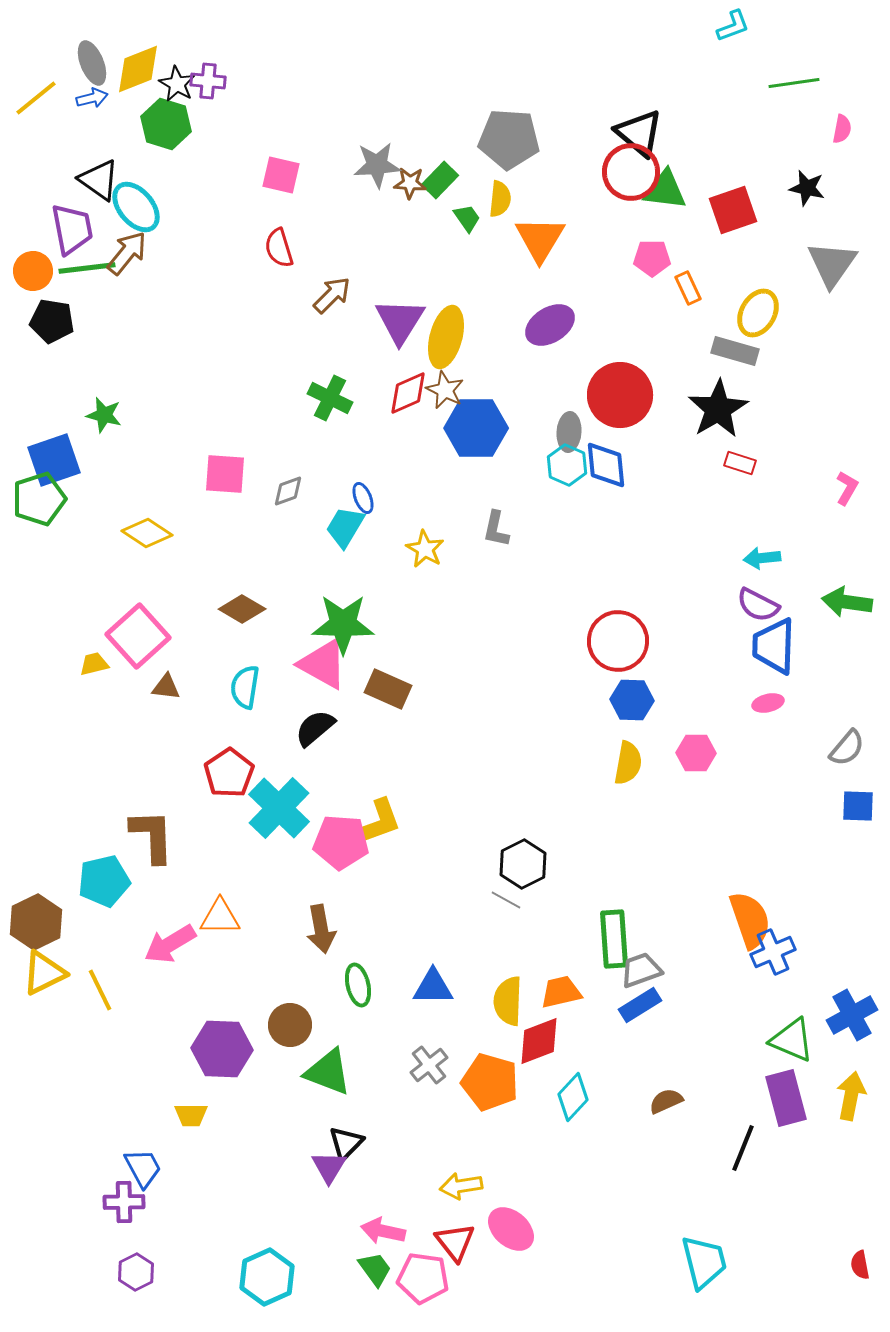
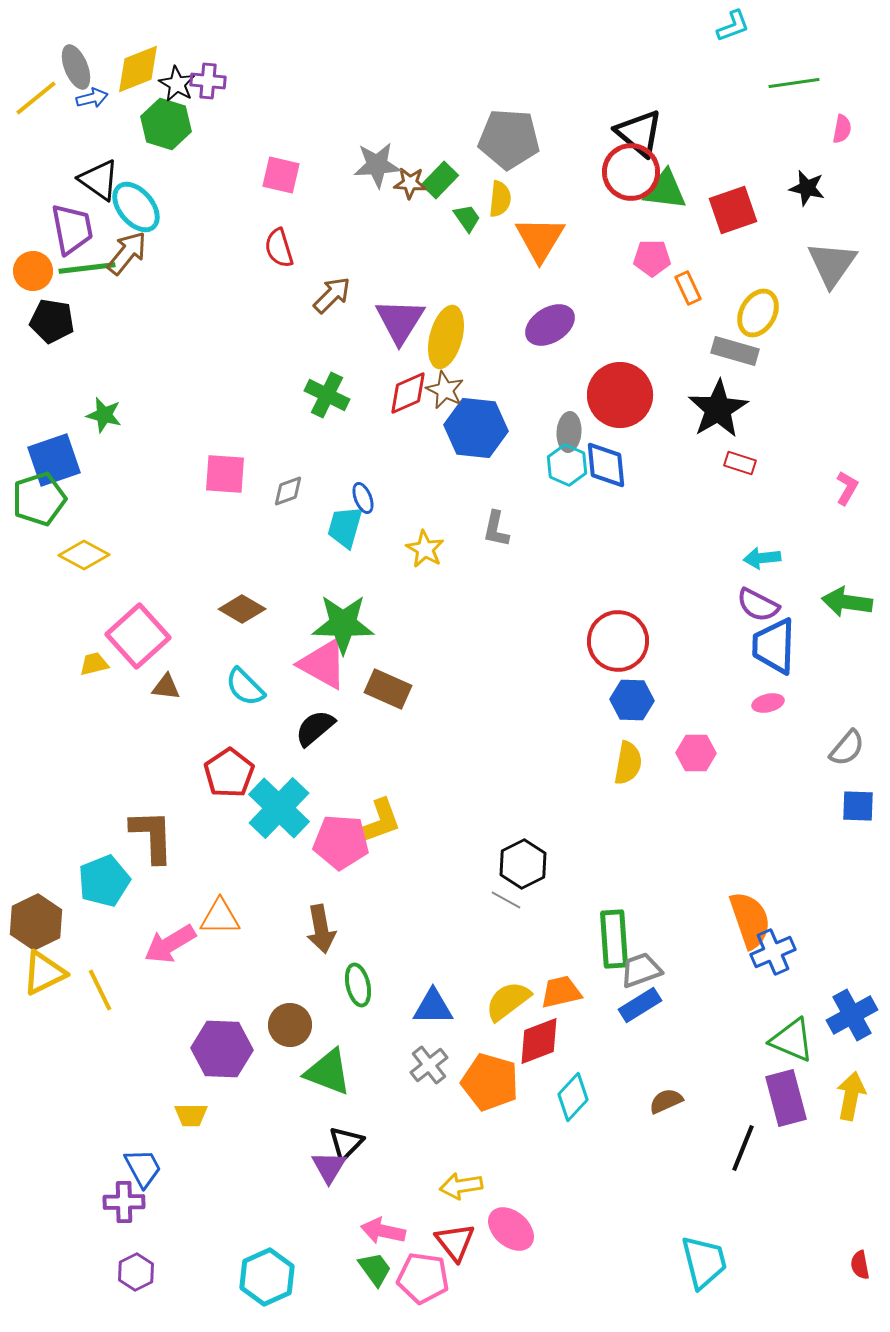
gray ellipse at (92, 63): moved 16 px left, 4 px down
green cross at (330, 398): moved 3 px left, 3 px up
blue hexagon at (476, 428): rotated 6 degrees clockwise
cyan trapezoid at (345, 527): rotated 15 degrees counterclockwise
yellow diamond at (147, 533): moved 63 px left, 22 px down; rotated 6 degrees counterclockwise
cyan semicircle at (245, 687): rotated 54 degrees counterclockwise
cyan pentagon at (104, 881): rotated 9 degrees counterclockwise
blue triangle at (433, 987): moved 20 px down
yellow semicircle at (508, 1001): rotated 51 degrees clockwise
